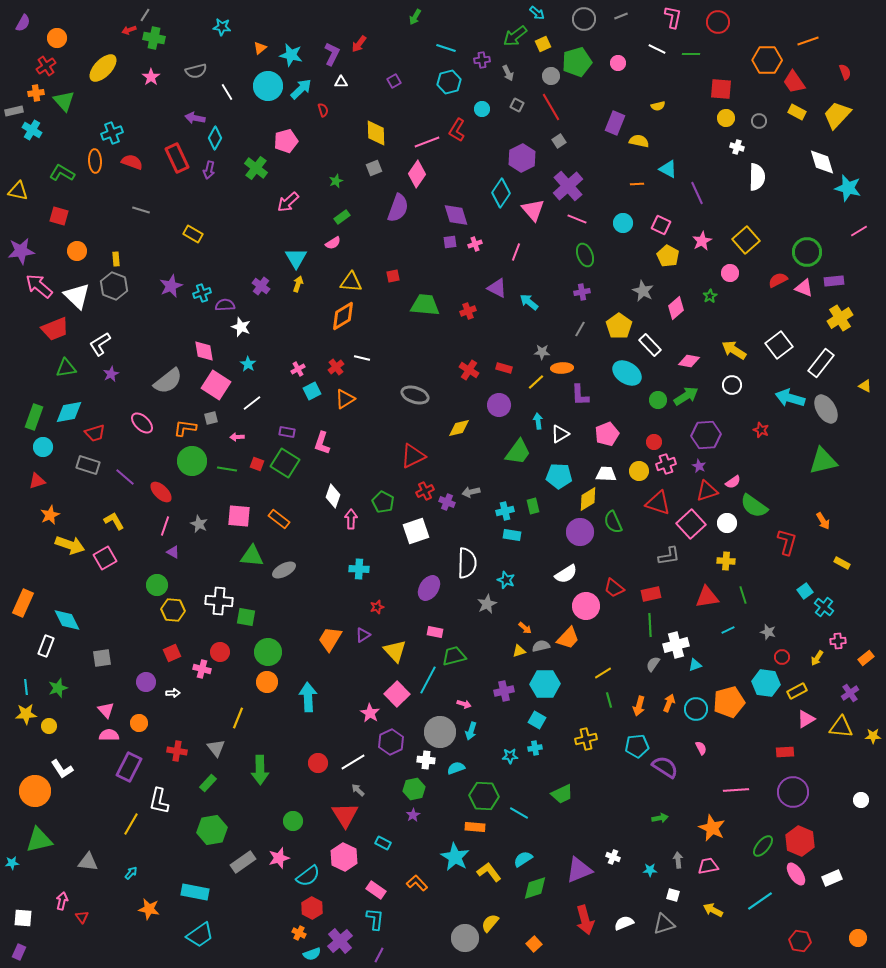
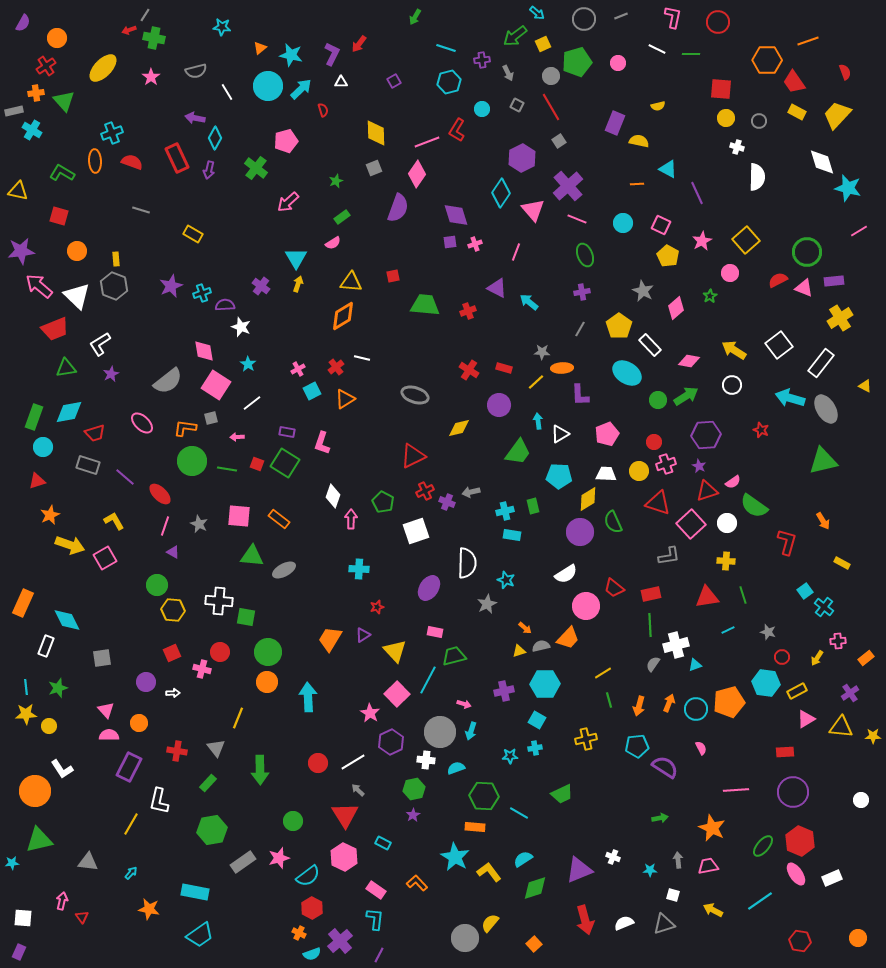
red ellipse at (161, 492): moved 1 px left, 2 px down
